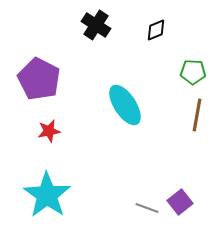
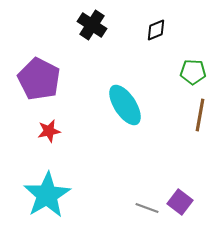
black cross: moved 4 px left
brown line: moved 3 px right
cyan star: rotated 6 degrees clockwise
purple square: rotated 15 degrees counterclockwise
